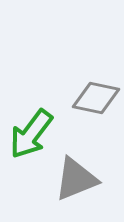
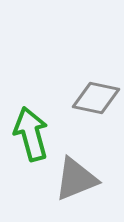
green arrow: rotated 128 degrees clockwise
